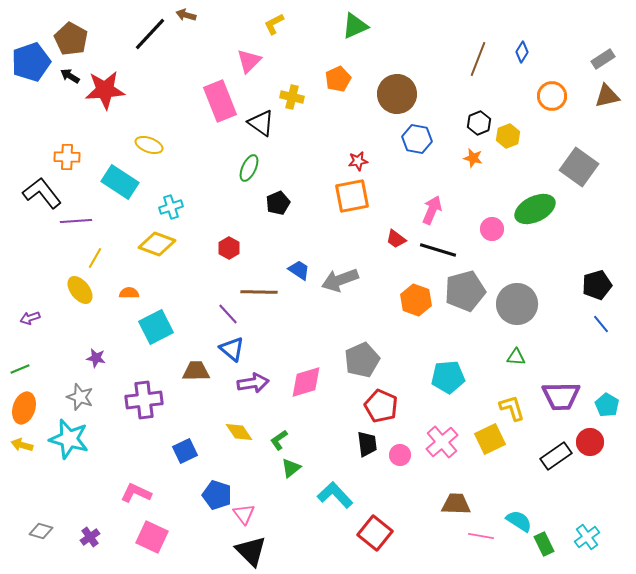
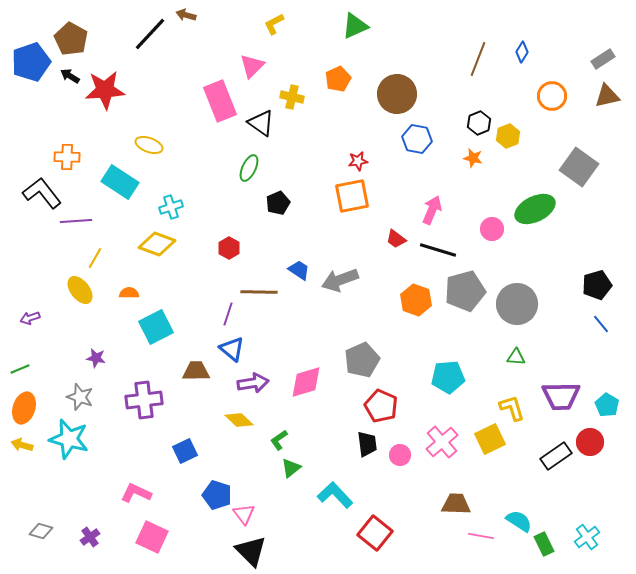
pink triangle at (249, 61): moved 3 px right, 5 px down
purple line at (228, 314): rotated 60 degrees clockwise
yellow diamond at (239, 432): moved 12 px up; rotated 12 degrees counterclockwise
